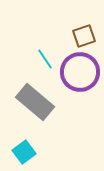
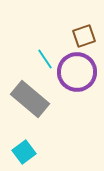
purple circle: moved 3 px left
gray rectangle: moved 5 px left, 3 px up
